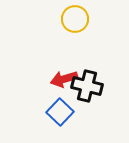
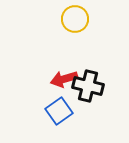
black cross: moved 1 px right
blue square: moved 1 px left, 1 px up; rotated 12 degrees clockwise
